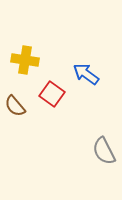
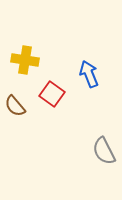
blue arrow: moved 3 px right; rotated 32 degrees clockwise
